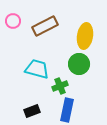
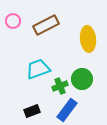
brown rectangle: moved 1 px right, 1 px up
yellow ellipse: moved 3 px right, 3 px down; rotated 15 degrees counterclockwise
green circle: moved 3 px right, 15 px down
cyan trapezoid: moved 1 px right; rotated 35 degrees counterclockwise
blue rectangle: rotated 25 degrees clockwise
